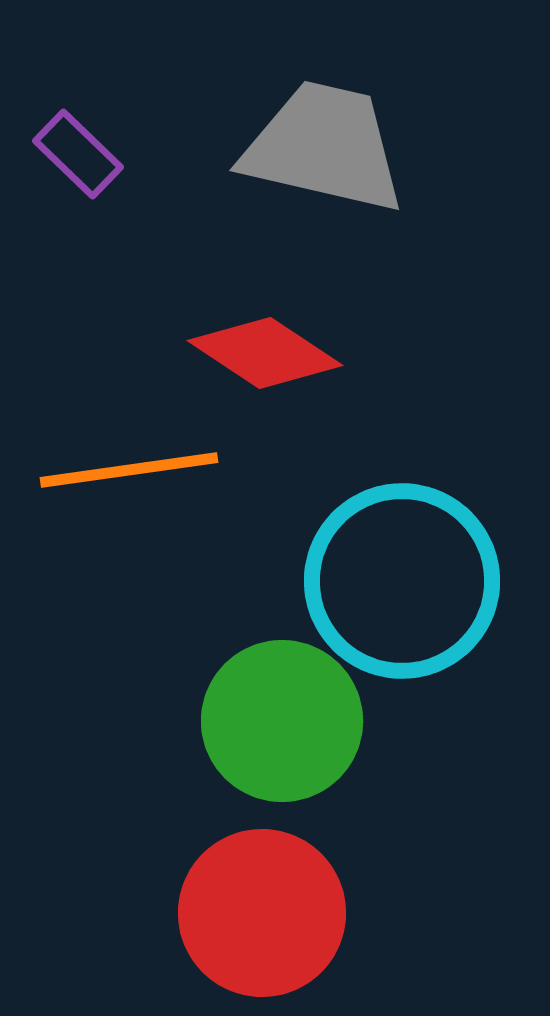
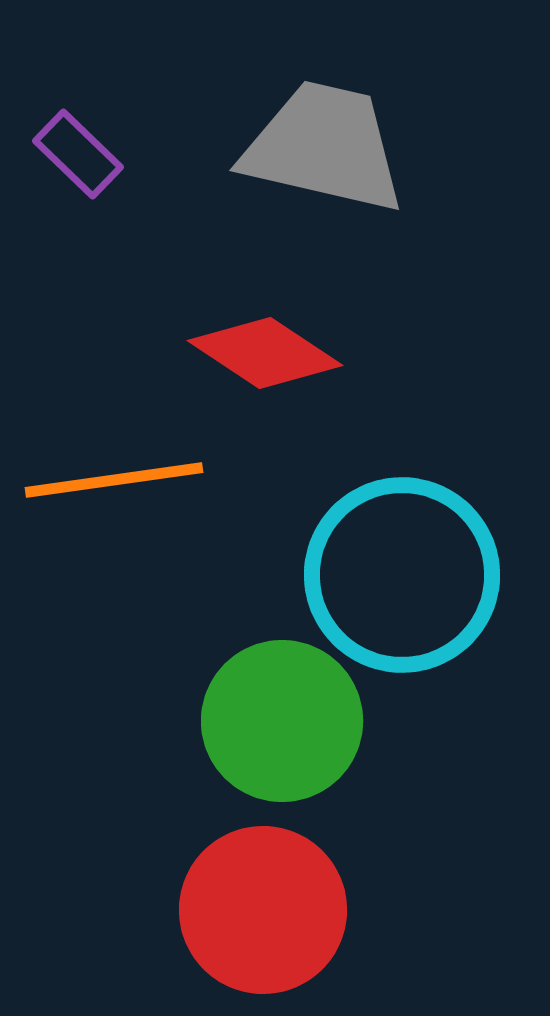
orange line: moved 15 px left, 10 px down
cyan circle: moved 6 px up
red circle: moved 1 px right, 3 px up
